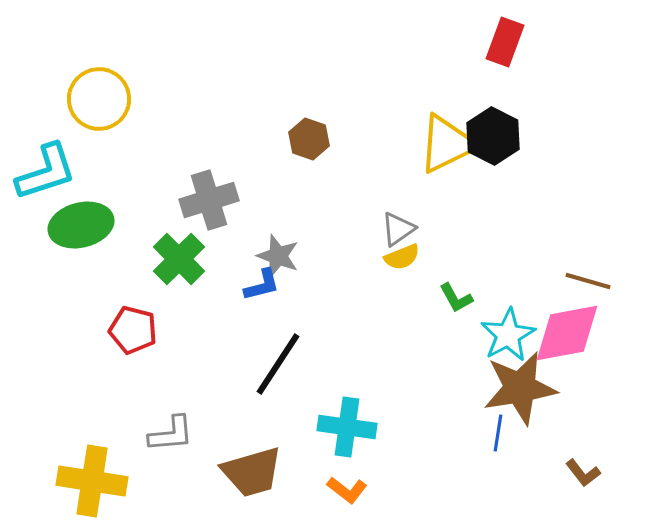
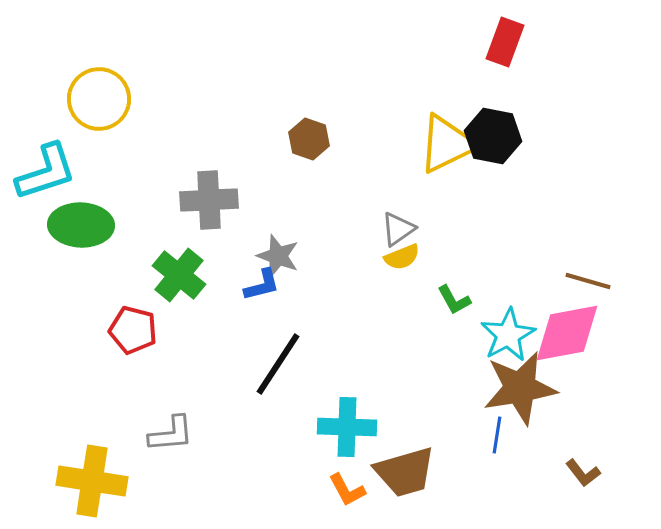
black hexagon: rotated 16 degrees counterclockwise
gray cross: rotated 14 degrees clockwise
green ellipse: rotated 16 degrees clockwise
green cross: moved 16 px down; rotated 6 degrees counterclockwise
green L-shape: moved 2 px left, 2 px down
cyan cross: rotated 6 degrees counterclockwise
blue line: moved 1 px left, 2 px down
brown trapezoid: moved 153 px right
orange L-shape: rotated 24 degrees clockwise
